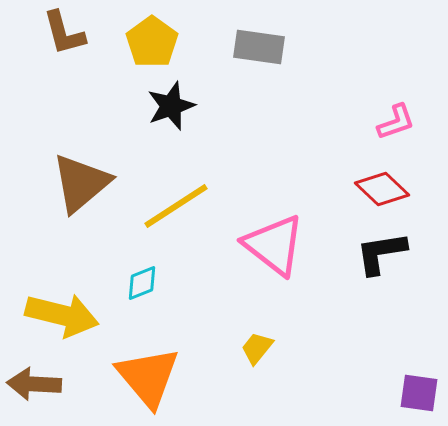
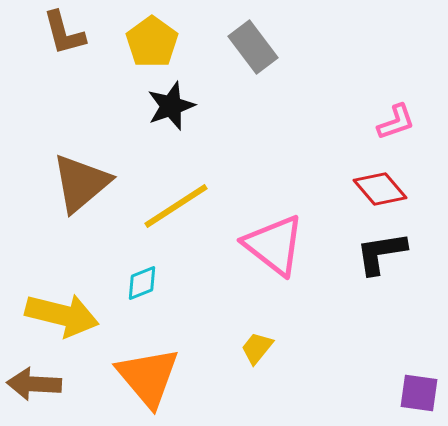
gray rectangle: moved 6 px left; rotated 45 degrees clockwise
red diamond: moved 2 px left; rotated 6 degrees clockwise
